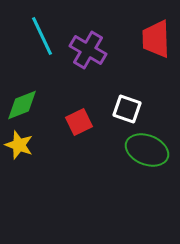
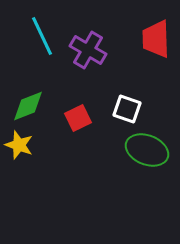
green diamond: moved 6 px right, 1 px down
red square: moved 1 px left, 4 px up
